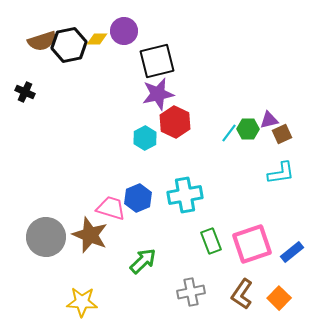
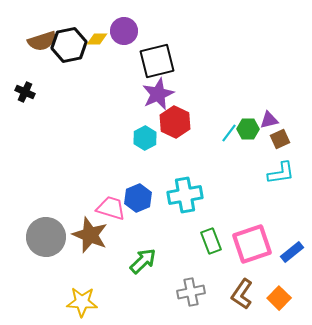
purple star: rotated 12 degrees counterclockwise
brown square: moved 2 px left, 5 px down
